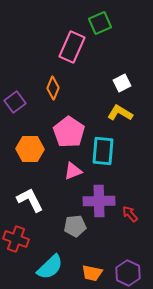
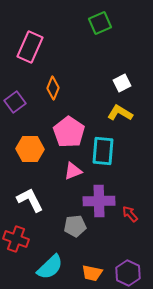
pink rectangle: moved 42 px left
